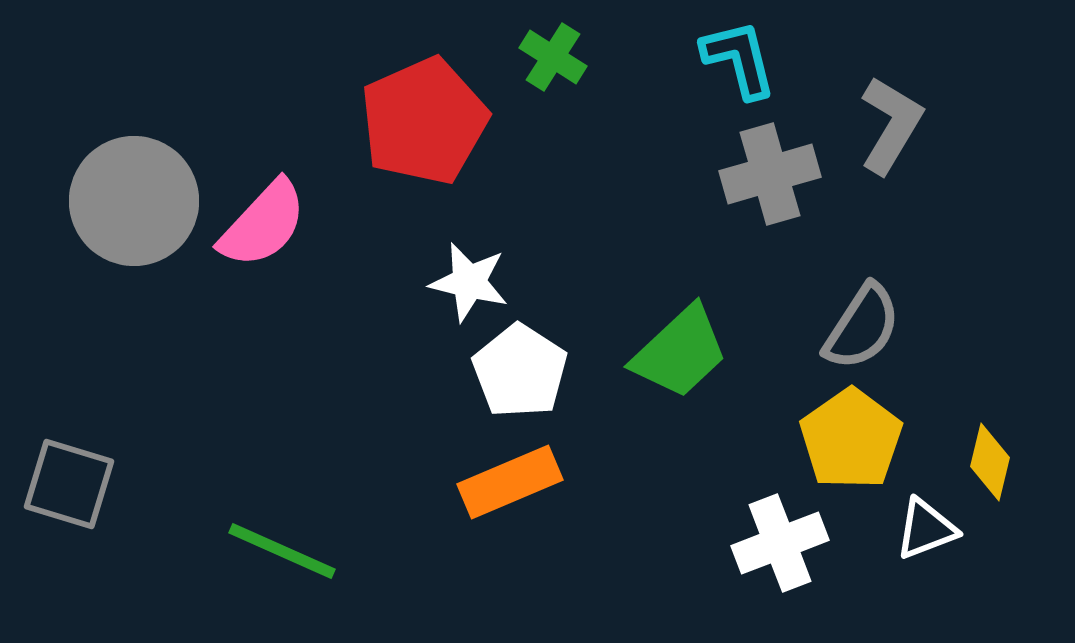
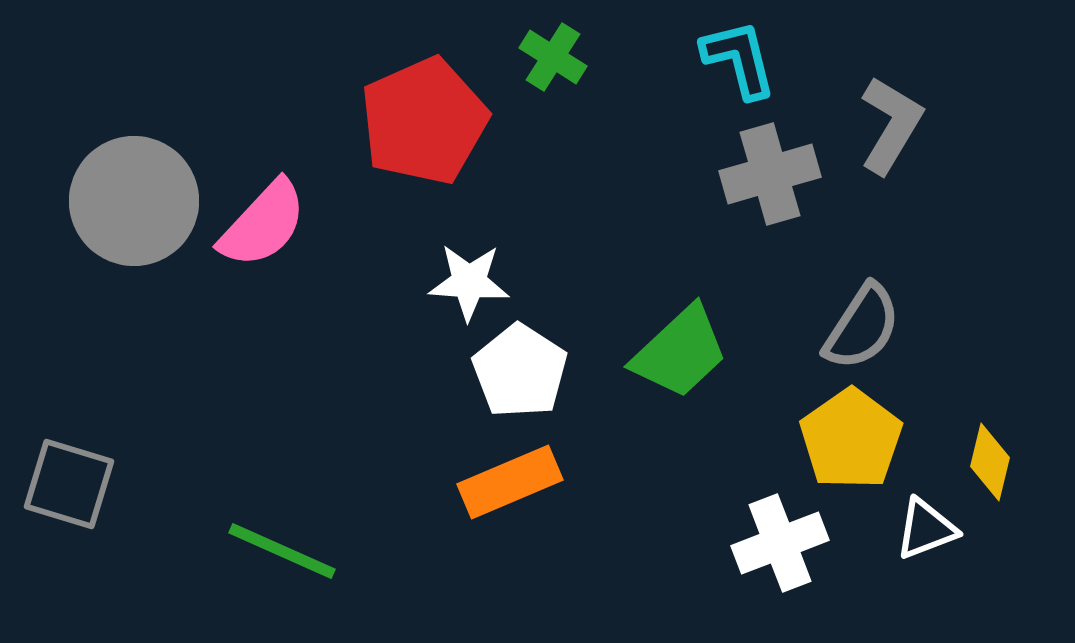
white star: rotated 10 degrees counterclockwise
